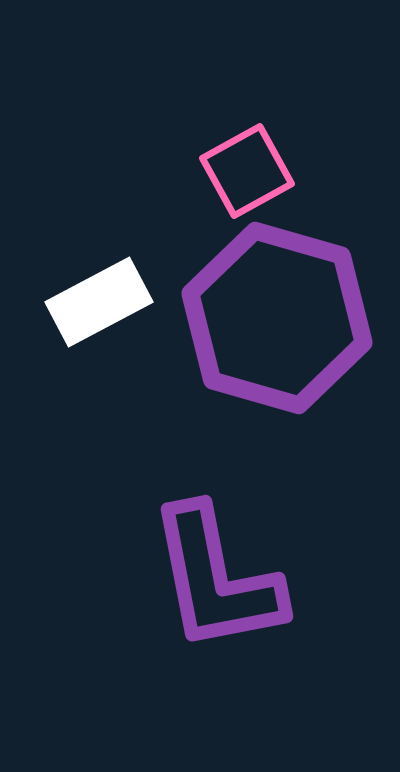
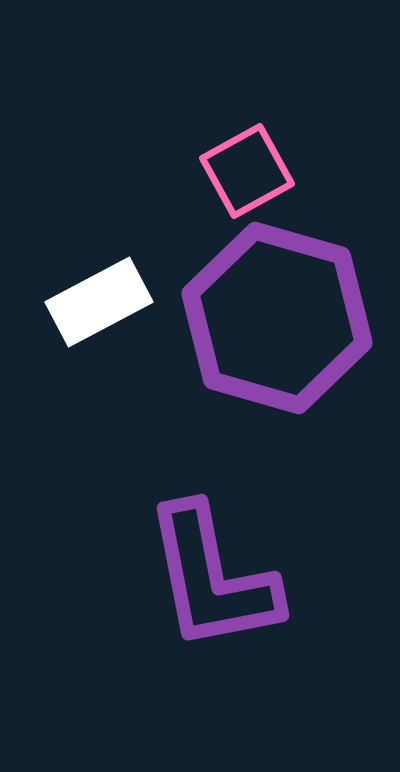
purple L-shape: moved 4 px left, 1 px up
